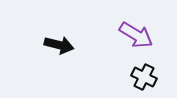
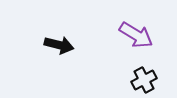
black cross: moved 3 px down; rotated 35 degrees clockwise
